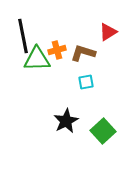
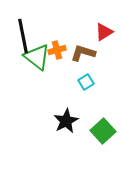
red triangle: moved 4 px left
green triangle: moved 2 px up; rotated 40 degrees clockwise
cyan square: rotated 21 degrees counterclockwise
